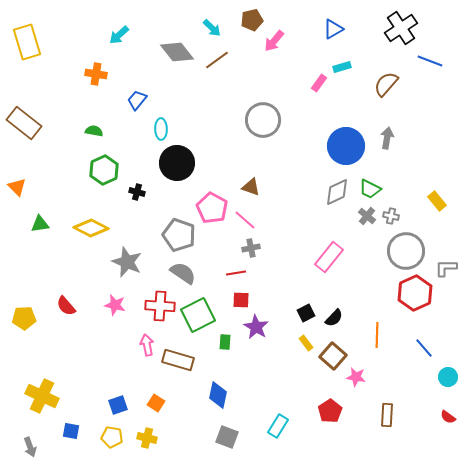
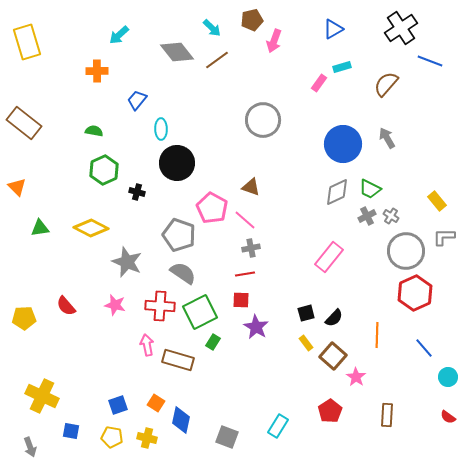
pink arrow at (274, 41): rotated 20 degrees counterclockwise
orange cross at (96, 74): moved 1 px right, 3 px up; rotated 10 degrees counterclockwise
gray arrow at (387, 138): rotated 40 degrees counterclockwise
blue circle at (346, 146): moved 3 px left, 2 px up
gray cross at (367, 216): rotated 24 degrees clockwise
gray cross at (391, 216): rotated 21 degrees clockwise
green triangle at (40, 224): moved 4 px down
gray L-shape at (446, 268): moved 2 px left, 31 px up
red line at (236, 273): moved 9 px right, 1 px down
black square at (306, 313): rotated 12 degrees clockwise
green square at (198, 315): moved 2 px right, 3 px up
green rectangle at (225, 342): moved 12 px left; rotated 28 degrees clockwise
pink star at (356, 377): rotated 24 degrees clockwise
blue diamond at (218, 395): moved 37 px left, 25 px down
